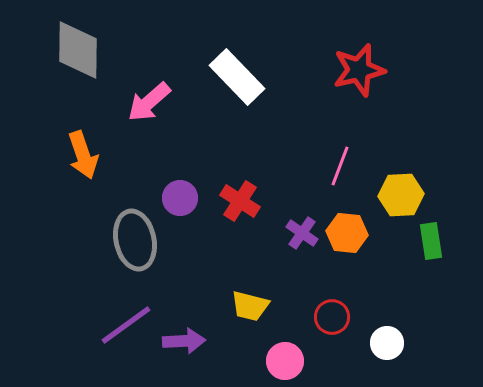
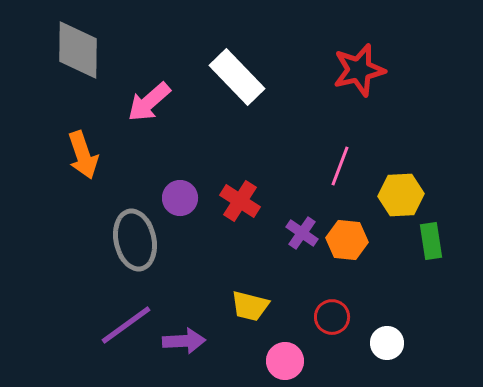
orange hexagon: moved 7 px down
